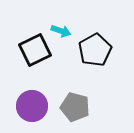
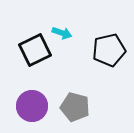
cyan arrow: moved 1 px right, 2 px down
black pentagon: moved 14 px right; rotated 16 degrees clockwise
